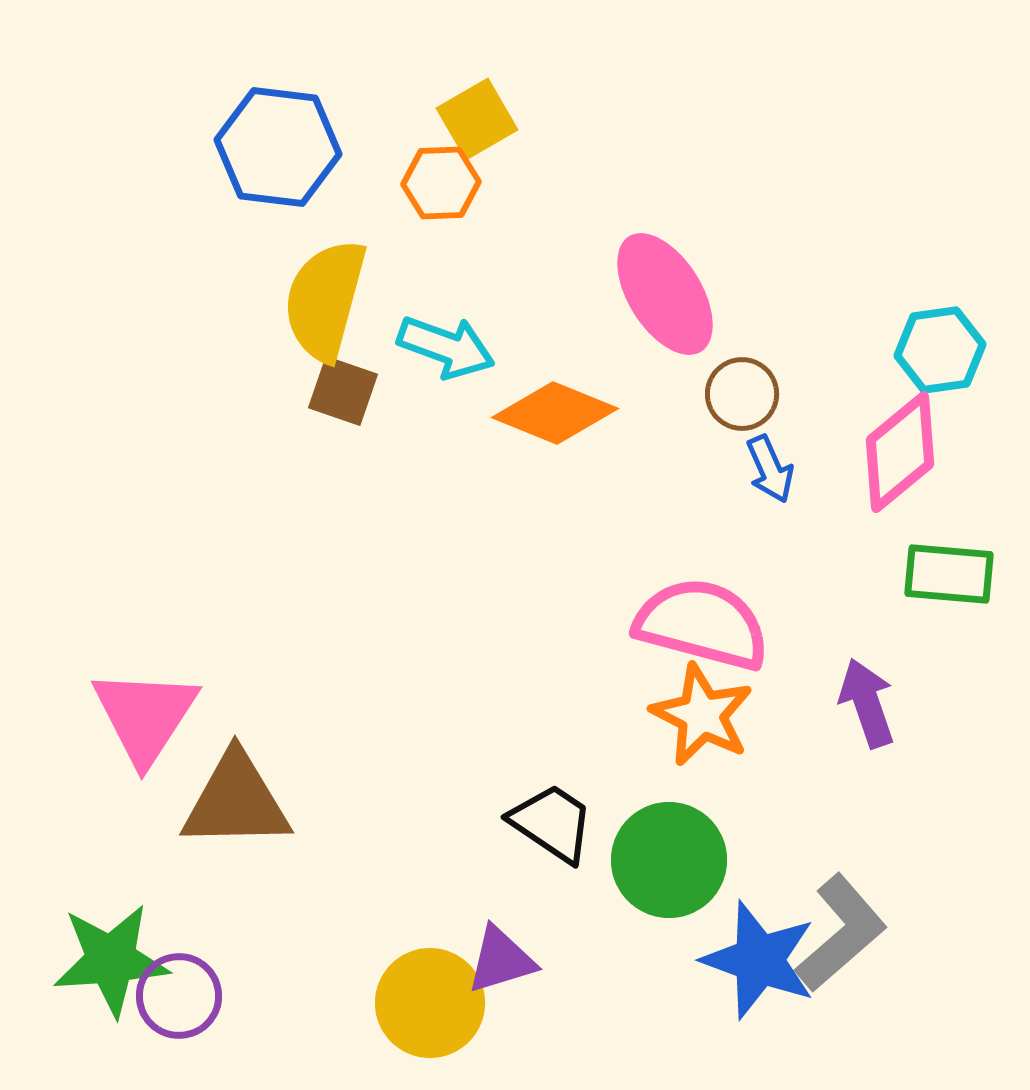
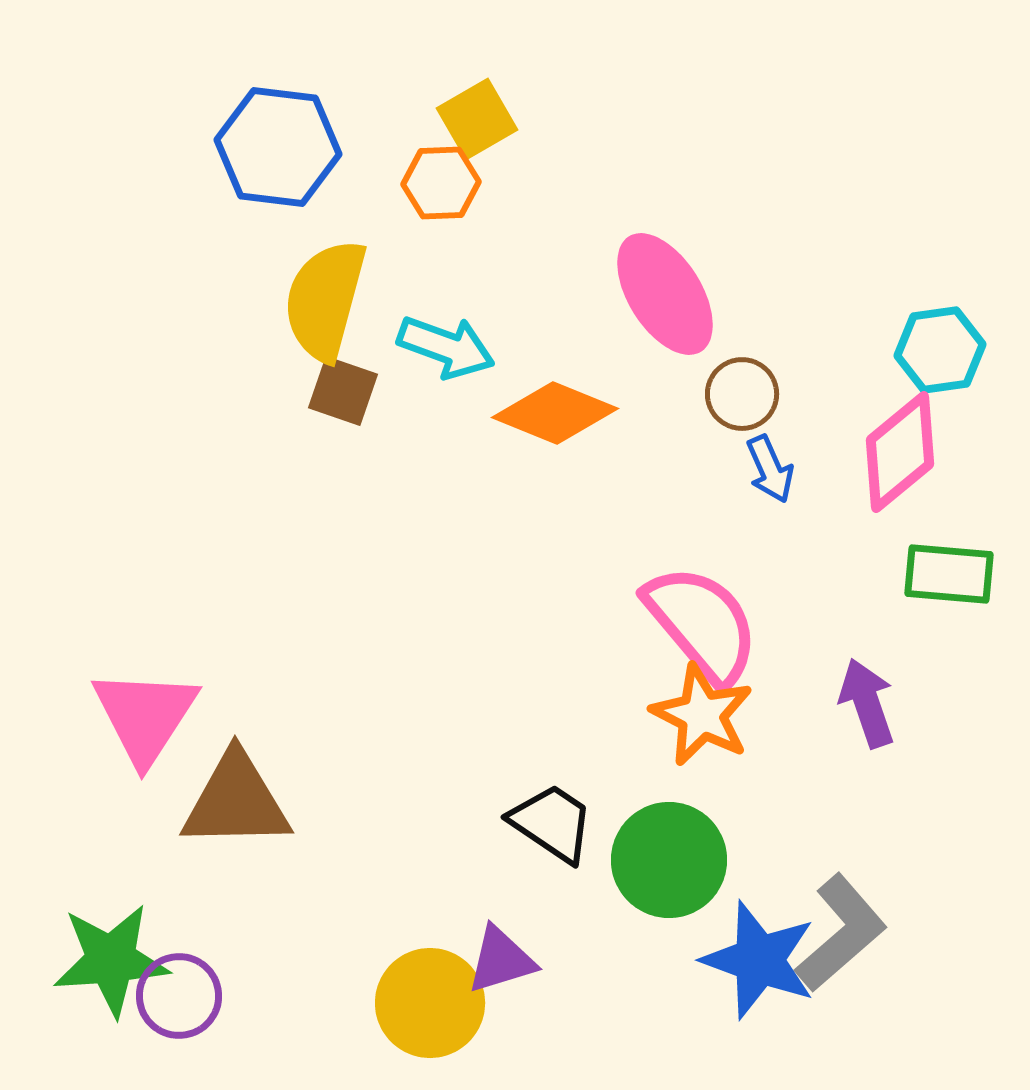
pink semicircle: rotated 35 degrees clockwise
